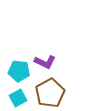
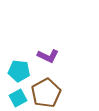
purple L-shape: moved 3 px right, 6 px up
brown pentagon: moved 4 px left
